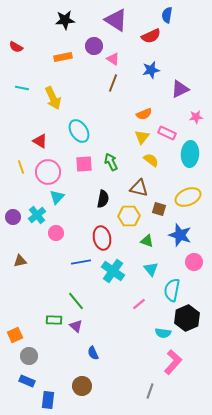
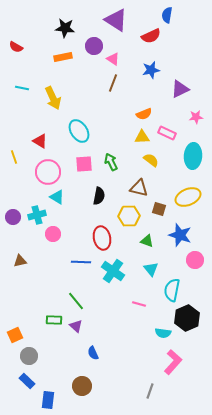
black star at (65, 20): moved 8 px down; rotated 12 degrees clockwise
yellow triangle at (142, 137): rotated 49 degrees clockwise
cyan ellipse at (190, 154): moved 3 px right, 2 px down
yellow line at (21, 167): moved 7 px left, 10 px up
cyan triangle at (57, 197): rotated 42 degrees counterclockwise
black semicircle at (103, 199): moved 4 px left, 3 px up
cyan cross at (37, 215): rotated 24 degrees clockwise
pink circle at (56, 233): moved 3 px left, 1 px down
blue line at (81, 262): rotated 12 degrees clockwise
pink circle at (194, 262): moved 1 px right, 2 px up
pink line at (139, 304): rotated 56 degrees clockwise
blue rectangle at (27, 381): rotated 21 degrees clockwise
